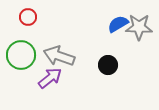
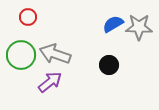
blue semicircle: moved 5 px left
gray arrow: moved 4 px left, 2 px up
black circle: moved 1 px right
purple arrow: moved 4 px down
